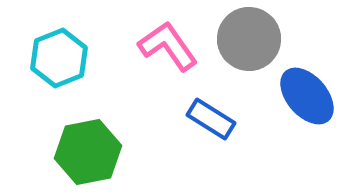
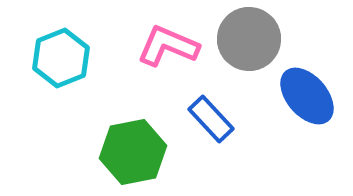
pink L-shape: rotated 32 degrees counterclockwise
cyan hexagon: moved 2 px right
blue rectangle: rotated 15 degrees clockwise
green hexagon: moved 45 px right
